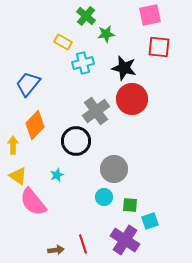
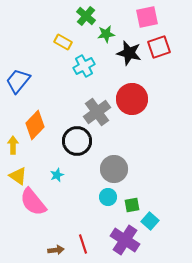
pink square: moved 3 px left, 2 px down
red square: rotated 25 degrees counterclockwise
cyan cross: moved 1 px right, 3 px down; rotated 15 degrees counterclockwise
black star: moved 5 px right, 15 px up
blue trapezoid: moved 10 px left, 3 px up
gray cross: moved 1 px right, 1 px down
black circle: moved 1 px right
cyan circle: moved 4 px right
green square: moved 2 px right; rotated 14 degrees counterclockwise
cyan square: rotated 30 degrees counterclockwise
